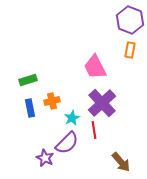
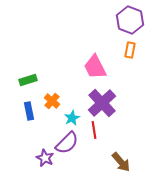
orange cross: rotated 35 degrees counterclockwise
blue rectangle: moved 1 px left, 3 px down
